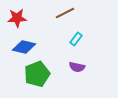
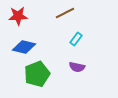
red star: moved 1 px right, 2 px up
